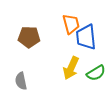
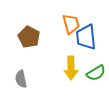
brown pentagon: rotated 25 degrees clockwise
yellow arrow: rotated 25 degrees counterclockwise
gray semicircle: moved 2 px up
